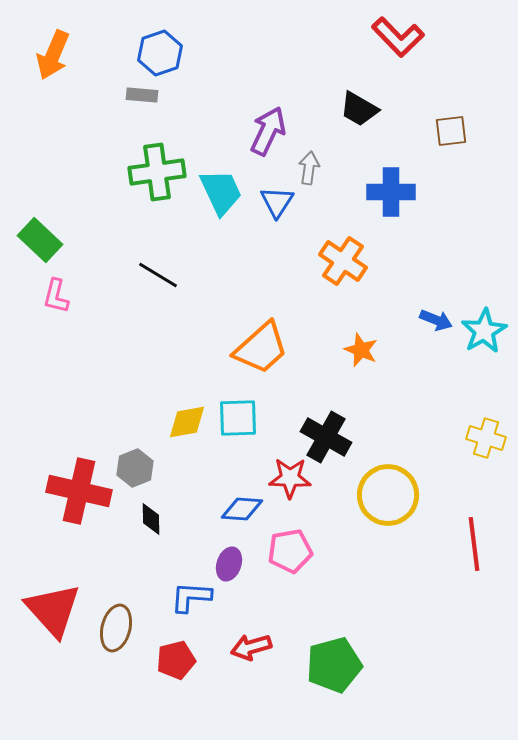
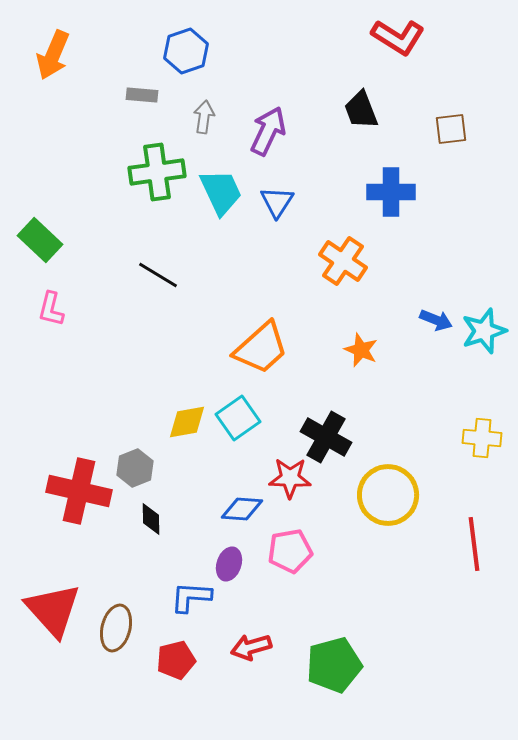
red L-shape: rotated 14 degrees counterclockwise
blue hexagon: moved 26 px right, 2 px up
black trapezoid: moved 2 px right, 1 px down; rotated 39 degrees clockwise
brown square: moved 2 px up
gray arrow: moved 105 px left, 51 px up
pink L-shape: moved 5 px left, 13 px down
cyan star: rotated 12 degrees clockwise
cyan square: rotated 33 degrees counterclockwise
yellow cross: moved 4 px left; rotated 12 degrees counterclockwise
